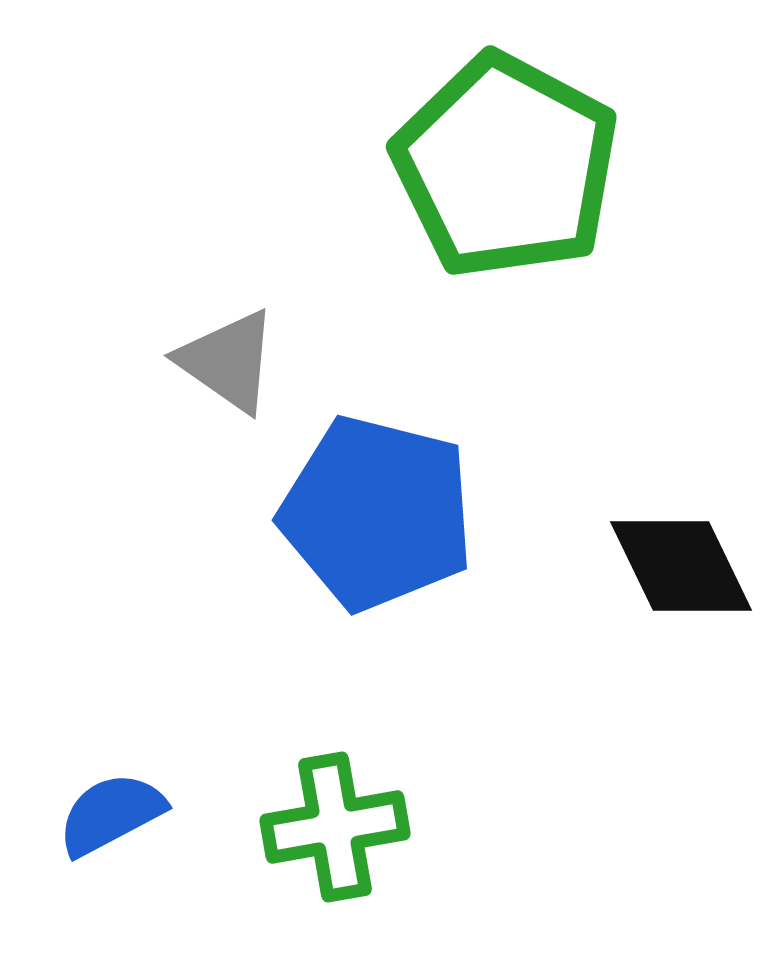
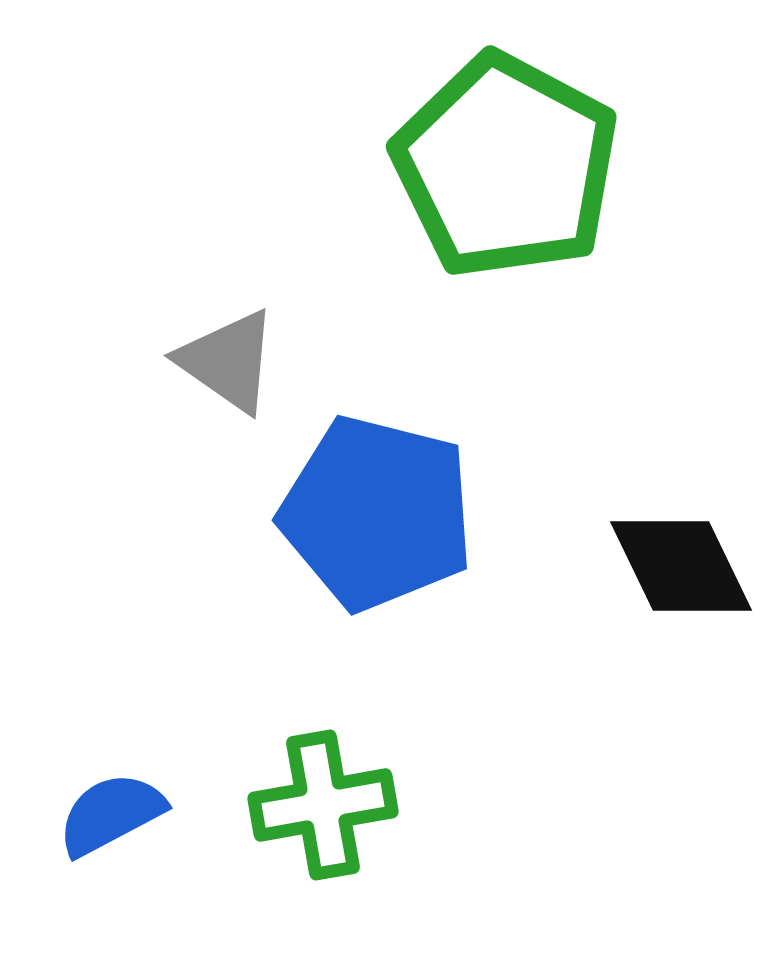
green cross: moved 12 px left, 22 px up
